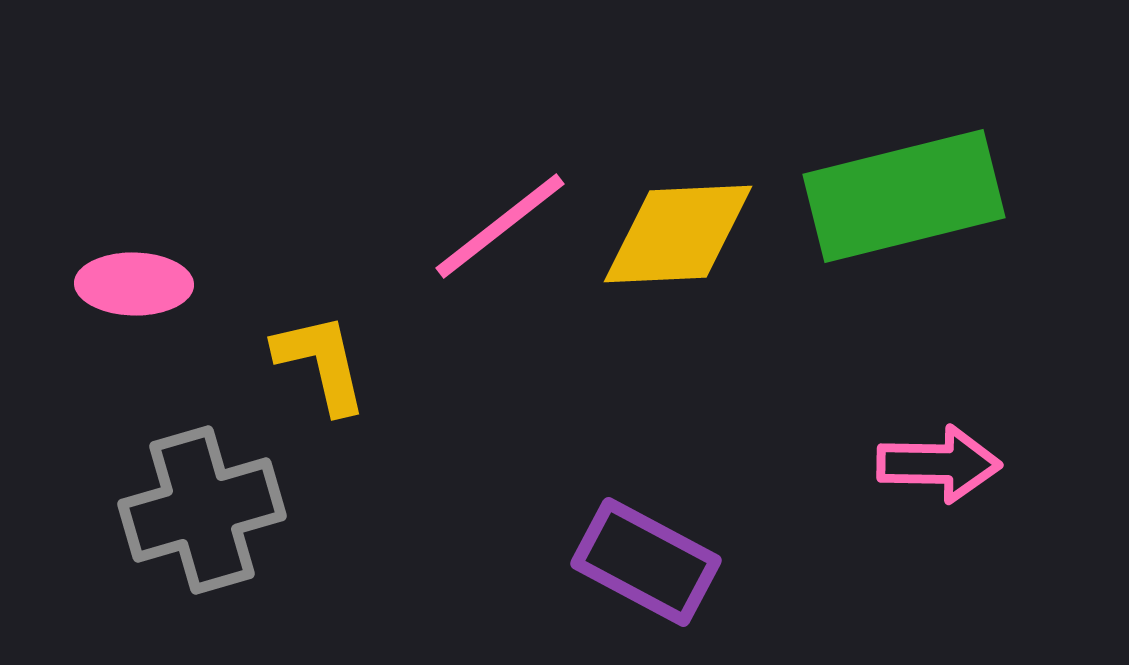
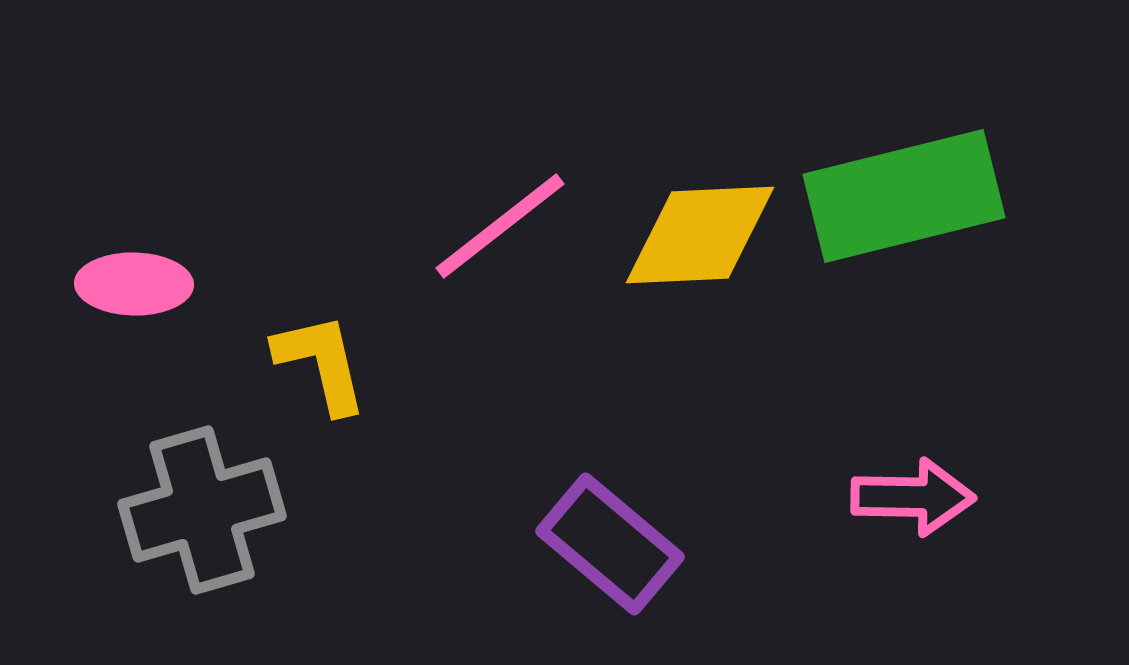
yellow diamond: moved 22 px right, 1 px down
pink arrow: moved 26 px left, 33 px down
purple rectangle: moved 36 px left, 18 px up; rotated 12 degrees clockwise
